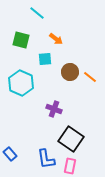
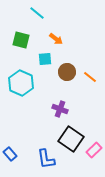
brown circle: moved 3 px left
purple cross: moved 6 px right
pink rectangle: moved 24 px right, 16 px up; rotated 35 degrees clockwise
